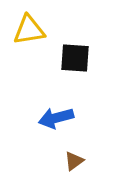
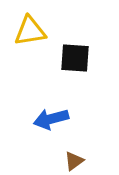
yellow triangle: moved 1 px right, 1 px down
blue arrow: moved 5 px left, 1 px down
